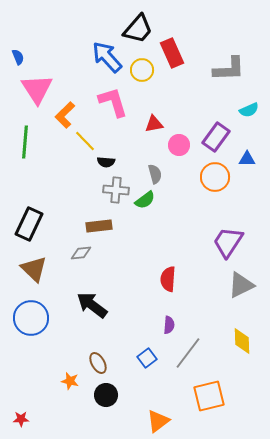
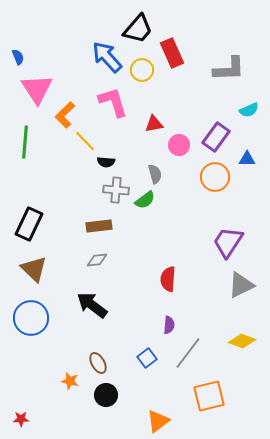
gray diamond: moved 16 px right, 7 px down
yellow diamond: rotated 68 degrees counterclockwise
